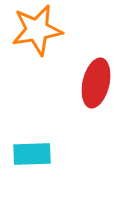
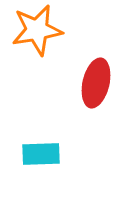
cyan rectangle: moved 9 px right
